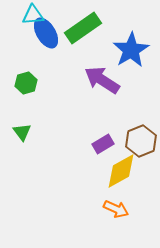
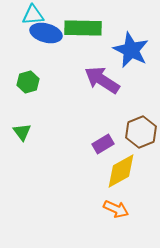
green rectangle: rotated 36 degrees clockwise
blue ellipse: rotated 44 degrees counterclockwise
blue star: rotated 15 degrees counterclockwise
green hexagon: moved 2 px right, 1 px up
brown hexagon: moved 9 px up
